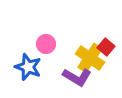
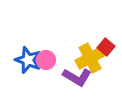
pink circle: moved 16 px down
yellow cross: rotated 28 degrees clockwise
blue star: moved 7 px up
